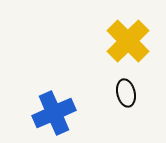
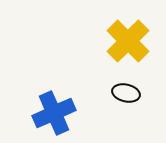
black ellipse: rotated 64 degrees counterclockwise
